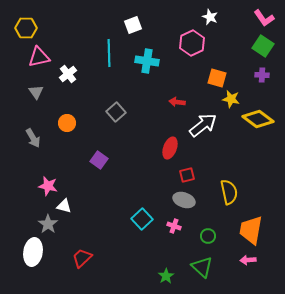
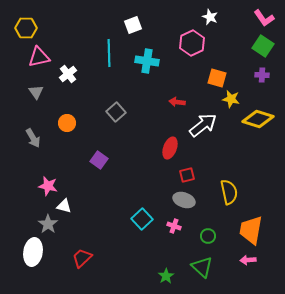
yellow diamond: rotated 20 degrees counterclockwise
